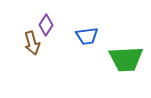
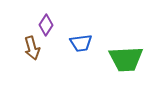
blue trapezoid: moved 6 px left, 7 px down
brown arrow: moved 5 px down
